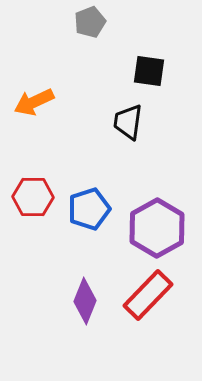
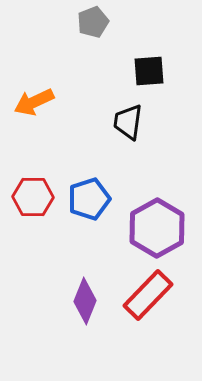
gray pentagon: moved 3 px right
black square: rotated 12 degrees counterclockwise
blue pentagon: moved 10 px up
